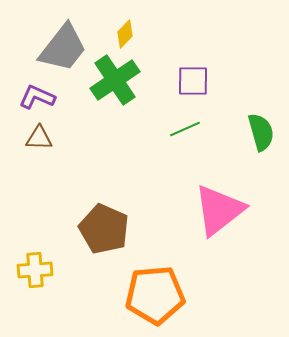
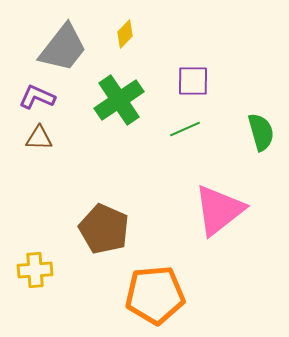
green cross: moved 4 px right, 20 px down
